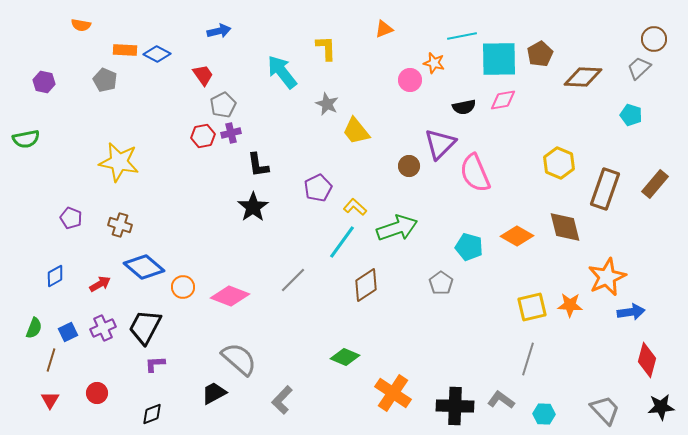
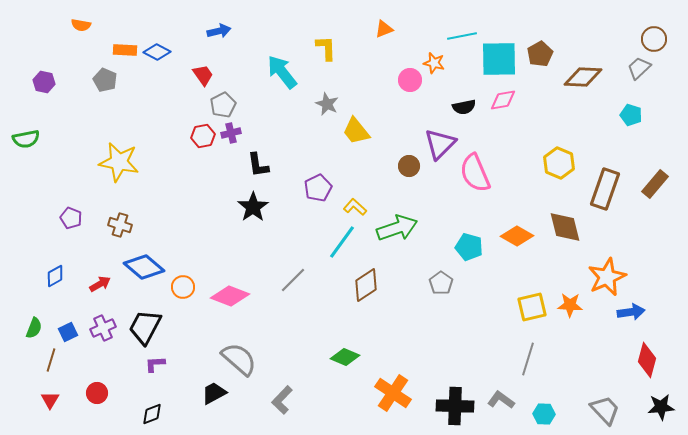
blue diamond at (157, 54): moved 2 px up
